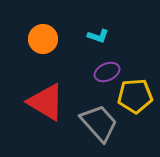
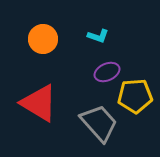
red triangle: moved 7 px left, 1 px down
